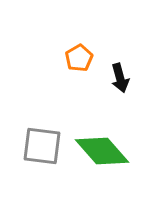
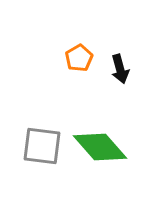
black arrow: moved 9 px up
green diamond: moved 2 px left, 4 px up
